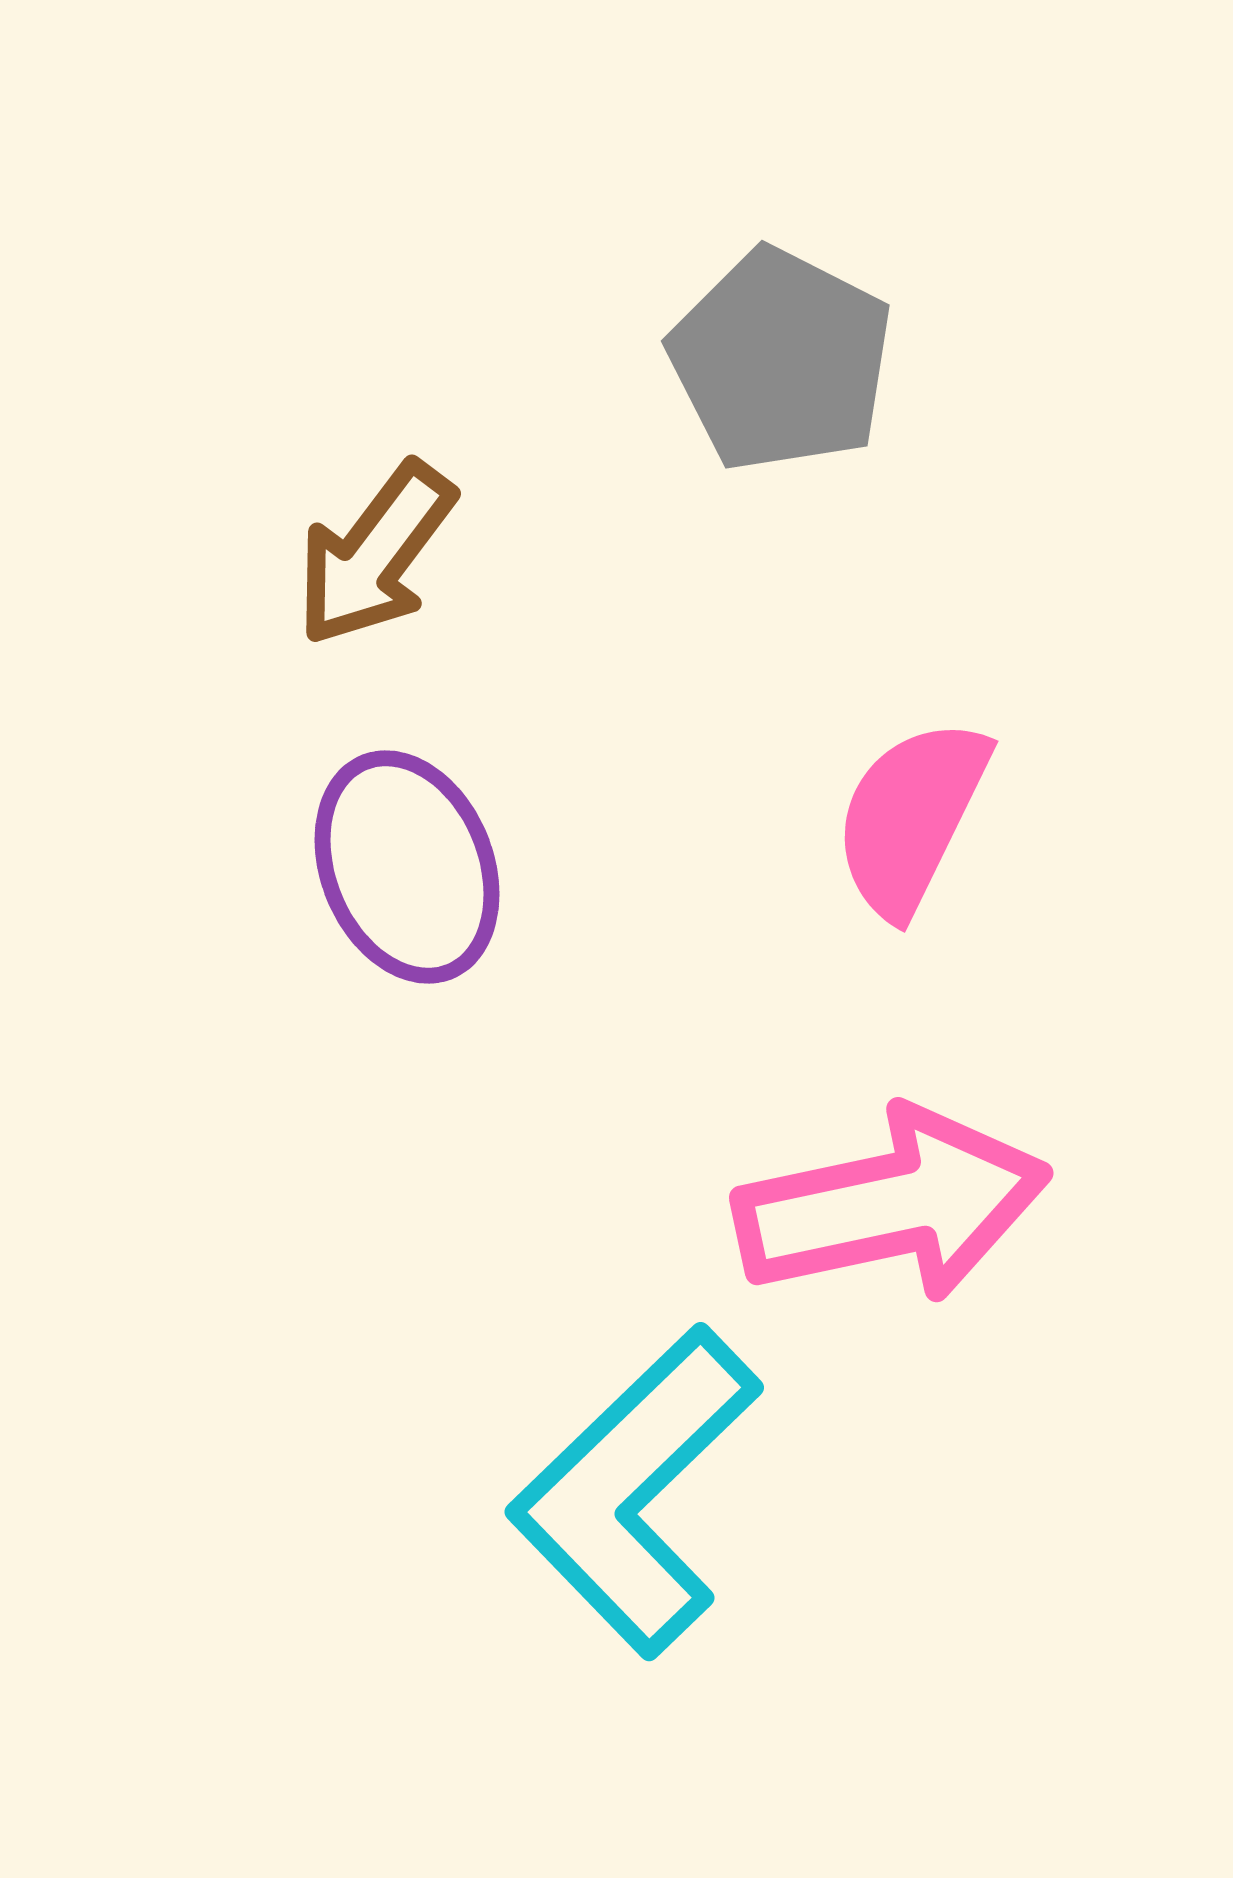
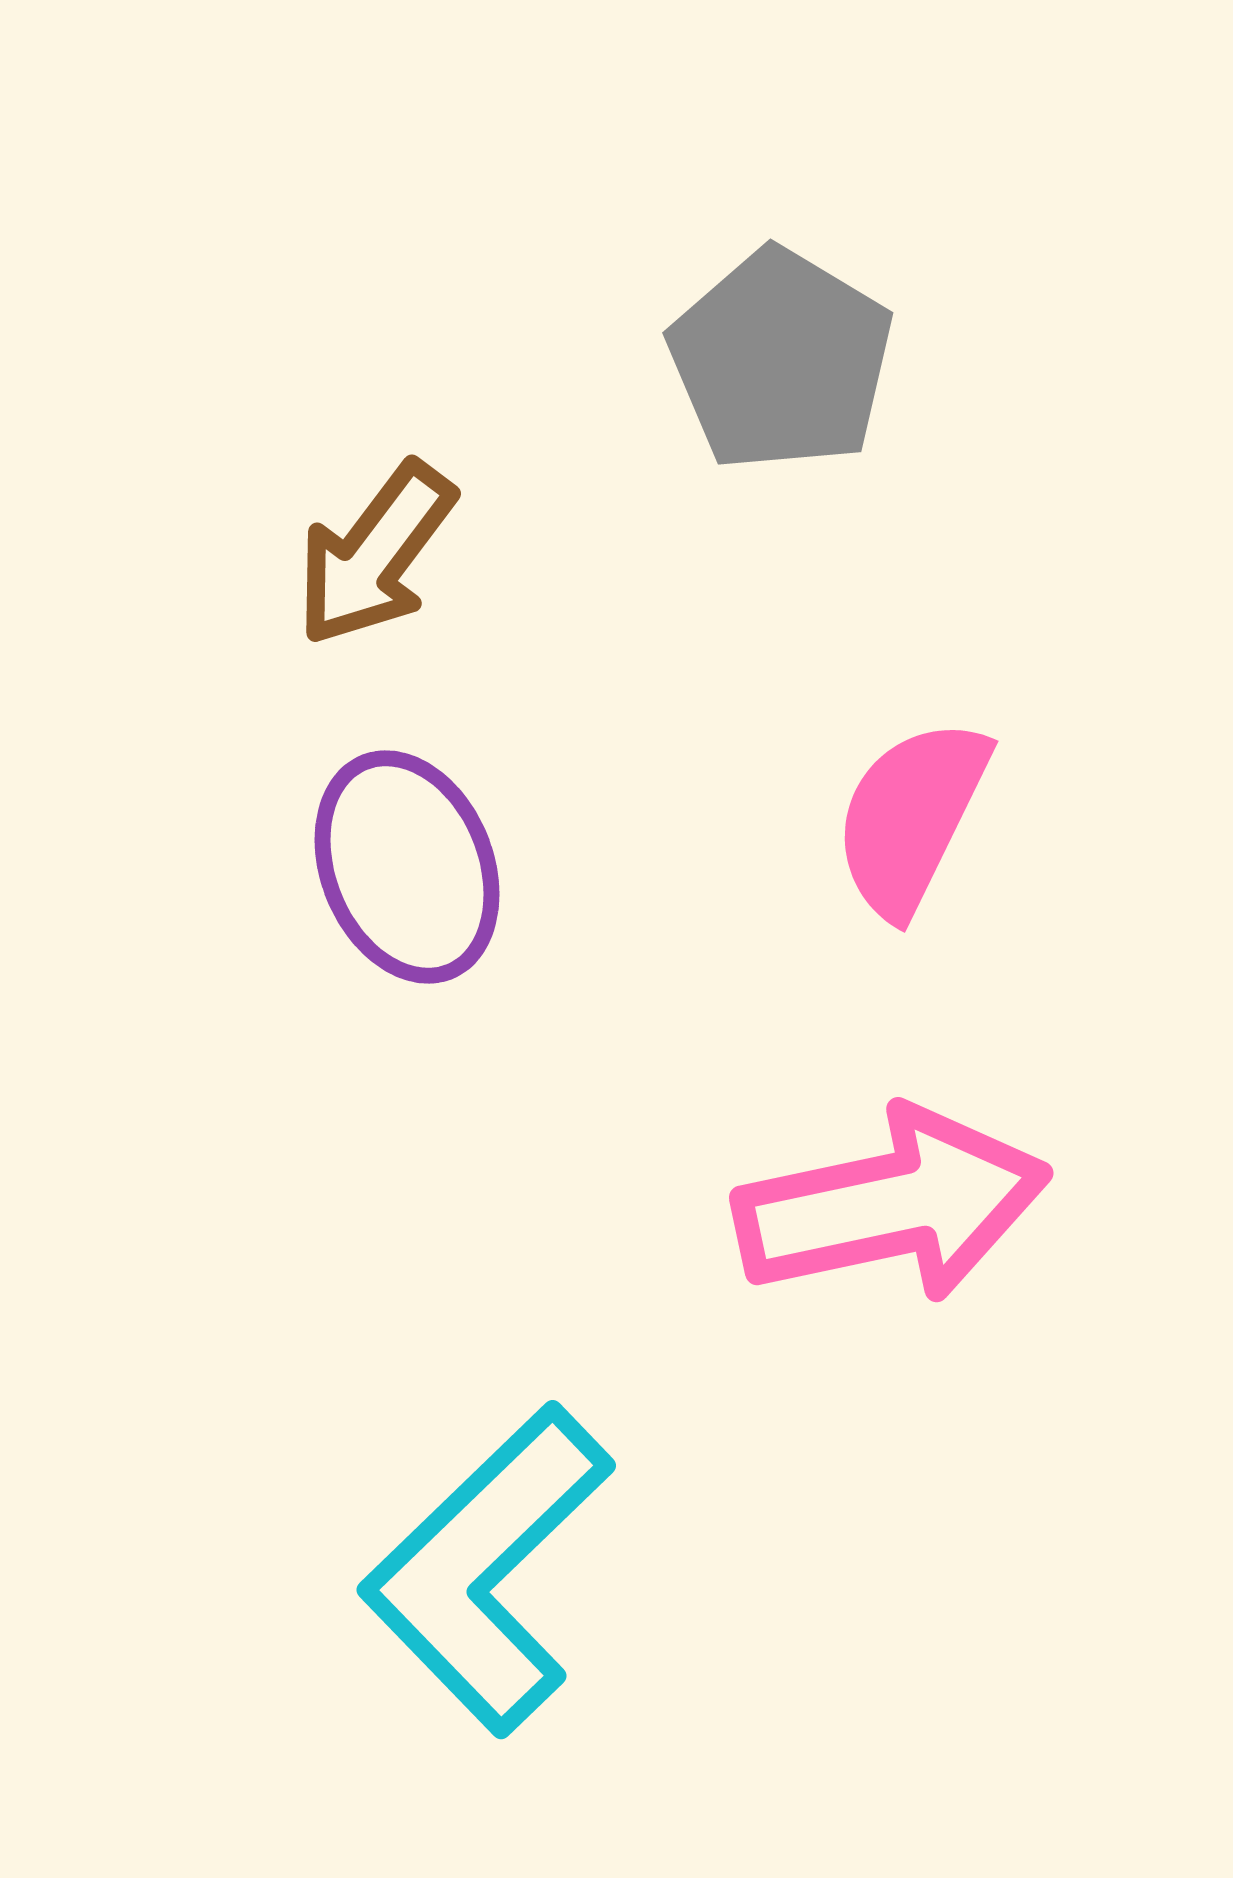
gray pentagon: rotated 4 degrees clockwise
cyan L-shape: moved 148 px left, 78 px down
